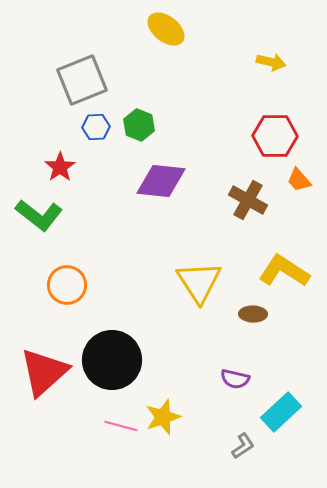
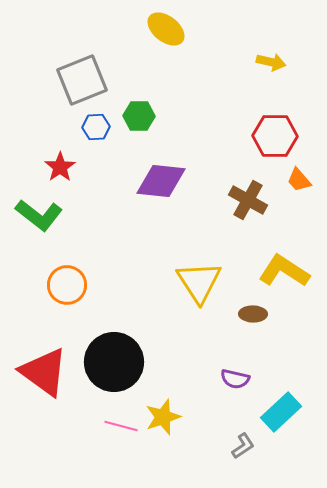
green hexagon: moved 9 px up; rotated 20 degrees counterclockwise
black circle: moved 2 px right, 2 px down
red triangle: rotated 42 degrees counterclockwise
